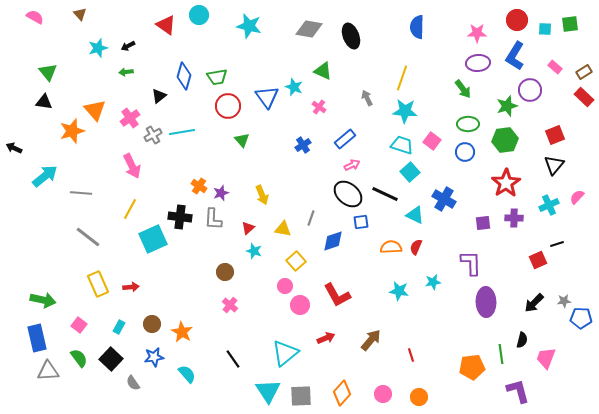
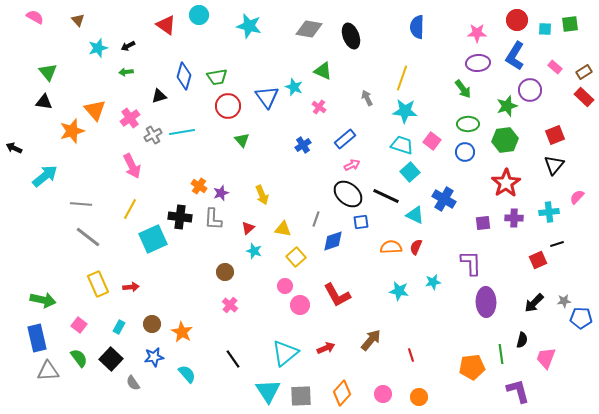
brown triangle at (80, 14): moved 2 px left, 6 px down
black triangle at (159, 96): rotated 21 degrees clockwise
gray line at (81, 193): moved 11 px down
black line at (385, 194): moved 1 px right, 2 px down
cyan cross at (549, 205): moved 7 px down; rotated 18 degrees clockwise
gray line at (311, 218): moved 5 px right, 1 px down
yellow square at (296, 261): moved 4 px up
red arrow at (326, 338): moved 10 px down
